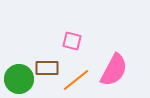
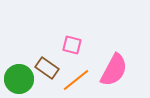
pink square: moved 4 px down
brown rectangle: rotated 35 degrees clockwise
